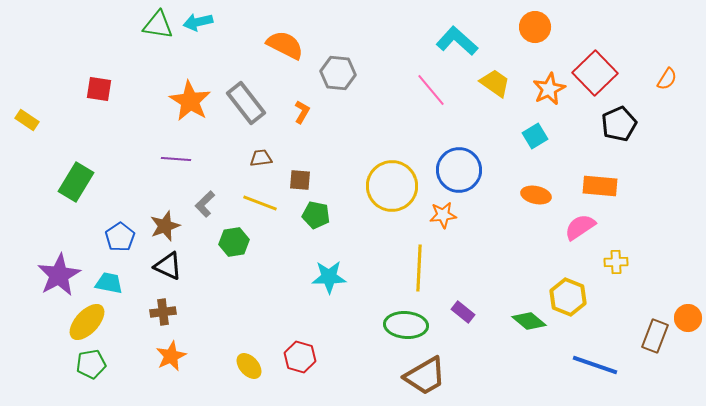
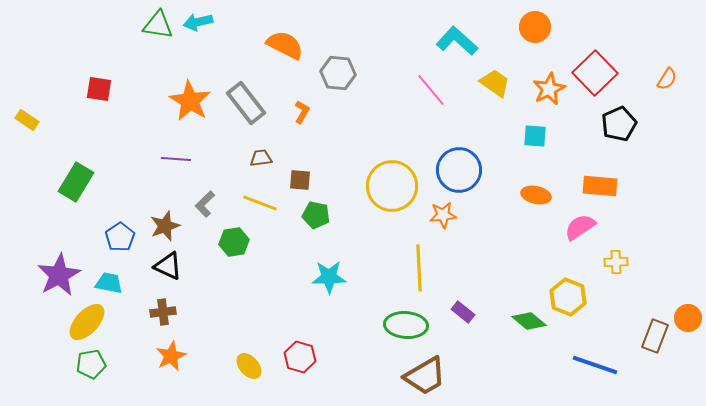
cyan square at (535, 136): rotated 35 degrees clockwise
yellow line at (419, 268): rotated 6 degrees counterclockwise
